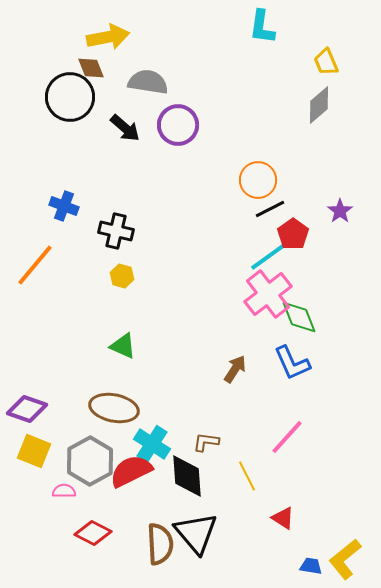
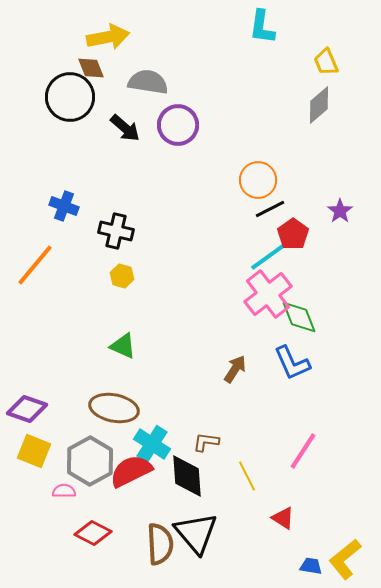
pink line: moved 16 px right, 14 px down; rotated 9 degrees counterclockwise
